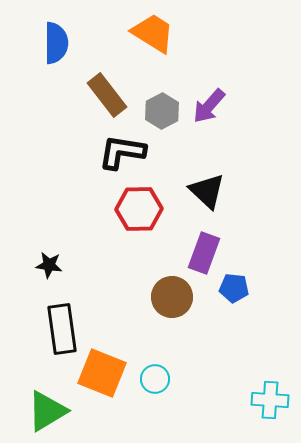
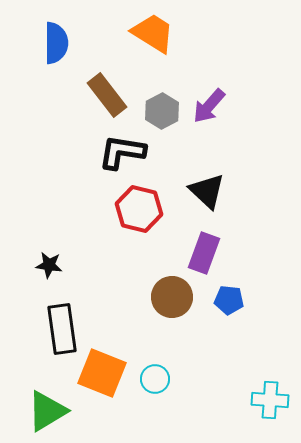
red hexagon: rotated 15 degrees clockwise
blue pentagon: moved 5 px left, 12 px down
